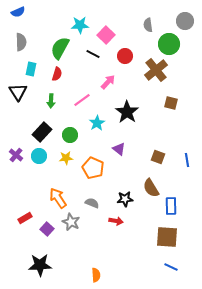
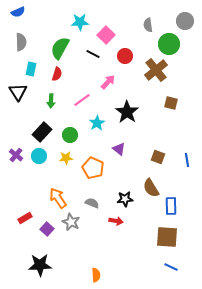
cyan star at (80, 25): moved 3 px up
